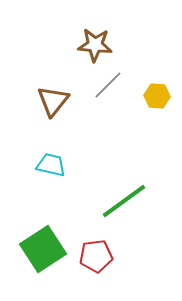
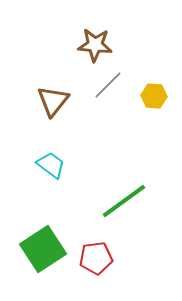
yellow hexagon: moved 3 px left
cyan trapezoid: rotated 24 degrees clockwise
red pentagon: moved 2 px down
